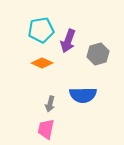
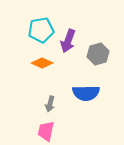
blue semicircle: moved 3 px right, 2 px up
pink trapezoid: moved 2 px down
